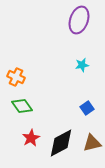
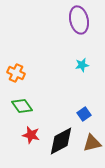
purple ellipse: rotated 32 degrees counterclockwise
orange cross: moved 4 px up
blue square: moved 3 px left, 6 px down
red star: moved 3 px up; rotated 30 degrees counterclockwise
black diamond: moved 2 px up
